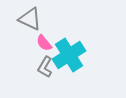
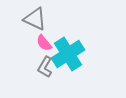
gray triangle: moved 5 px right
cyan cross: moved 1 px left, 1 px up
